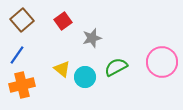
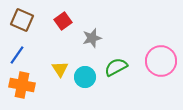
brown square: rotated 25 degrees counterclockwise
pink circle: moved 1 px left, 1 px up
yellow triangle: moved 2 px left; rotated 18 degrees clockwise
orange cross: rotated 25 degrees clockwise
